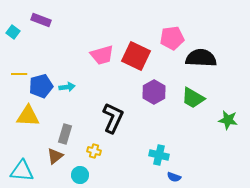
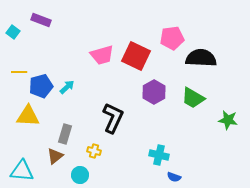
yellow line: moved 2 px up
cyan arrow: rotated 35 degrees counterclockwise
